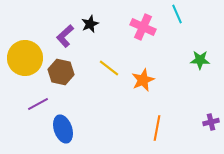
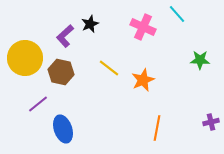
cyan line: rotated 18 degrees counterclockwise
purple line: rotated 10 degrees counterclockwise
